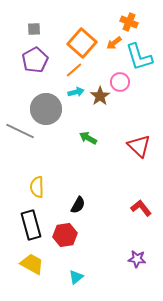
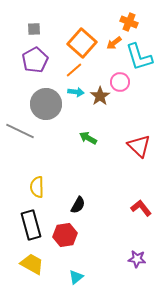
cyan arrow: rotated 21 degrees clockwise
gray circle: moved 5 px up
